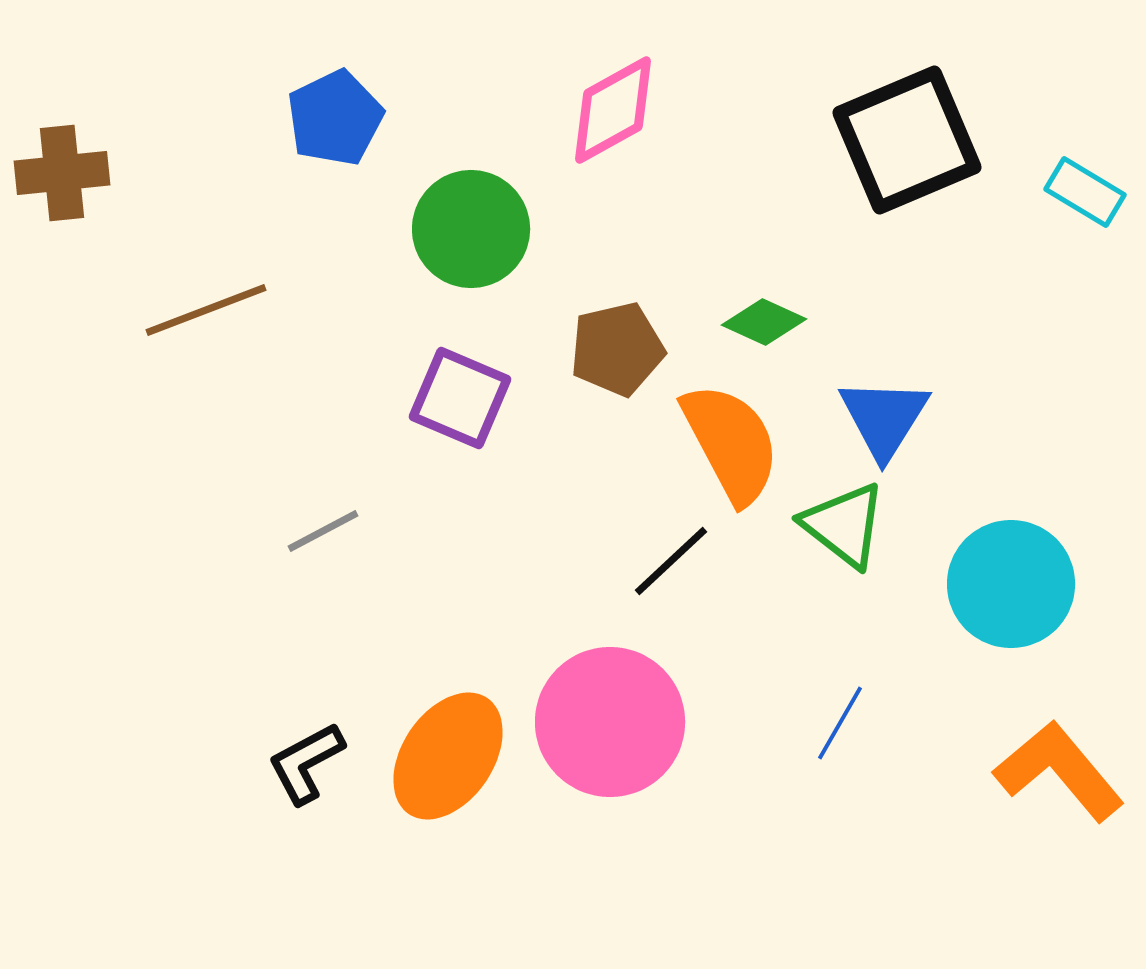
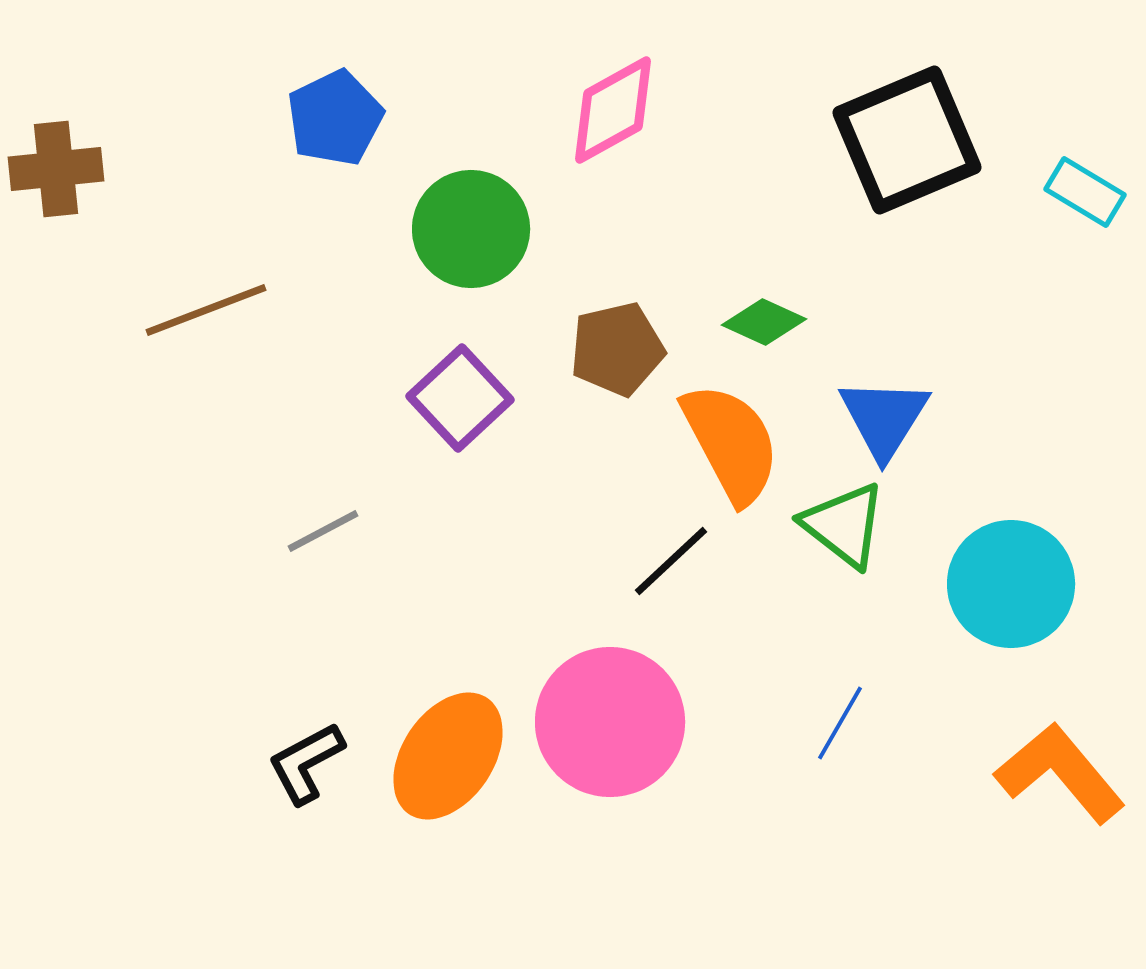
brown cross: moved 6 px left, 4 px up
purple square: rotated 24 degrees clockwise
orange L-shape: moved 1 px right, 2 px down
